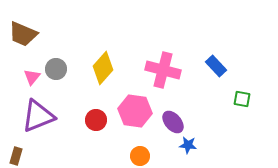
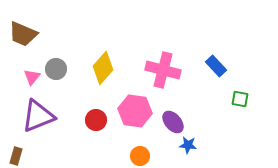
green square: moved 2 px left
